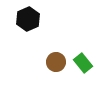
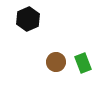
green rectangle: rotated 18 degrees clockwise
